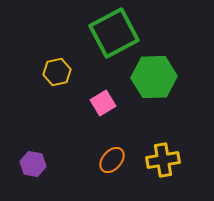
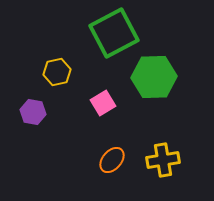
purple hexagon: moved 52 px up
